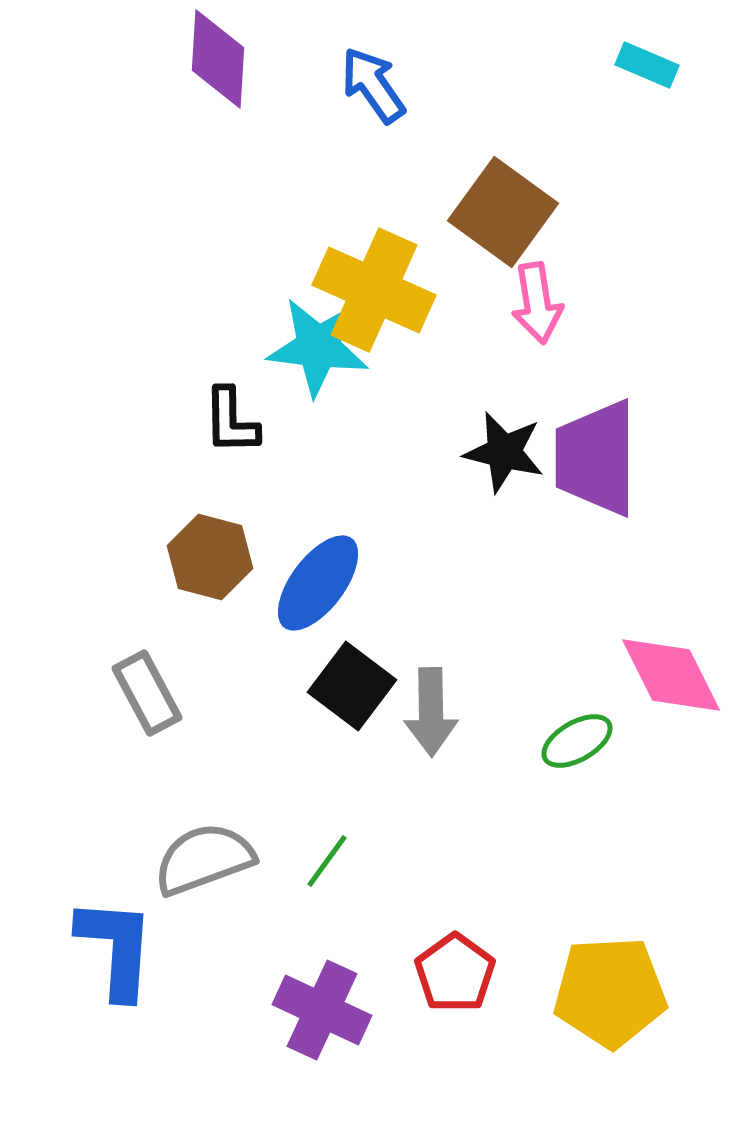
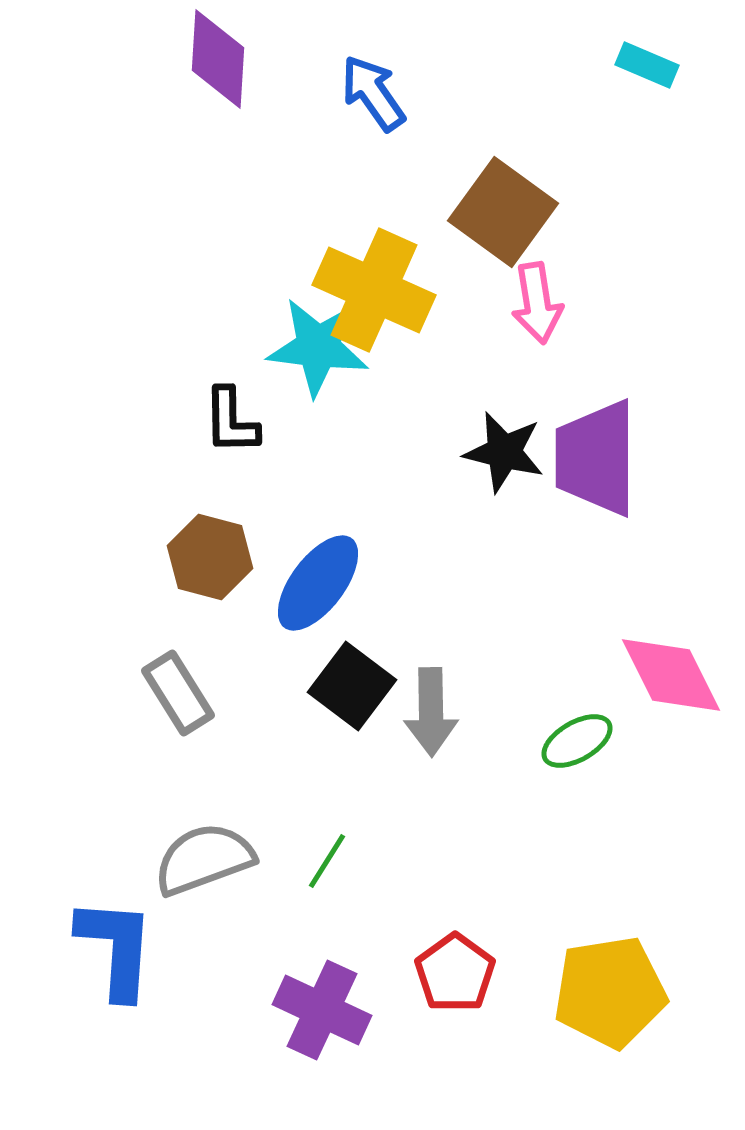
blue arrow: moved 8 px down
gray rectangle: moved 31 px right; rotated 4 degrees counterclockwise
green line: rotated 4 degrees counterclockwise
yellow pentagon: rotated 6 degrees counterclockwise
